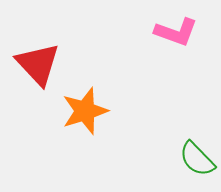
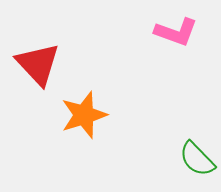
orange star: moved 1 px left, 4 px down
